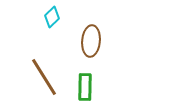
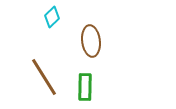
brown ellipse: rotated 12 degrees counterclockwise
